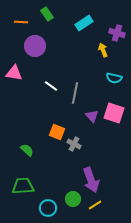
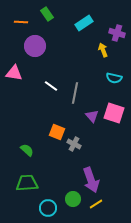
green trapezoid: moved 4 px right, 3 px up
yellow line: moved 1 px right, 1 px up
